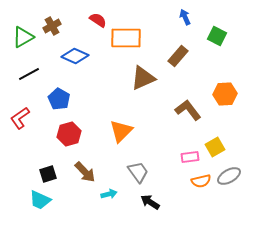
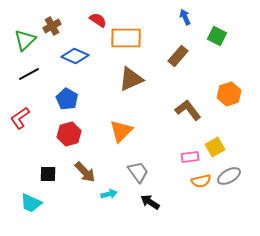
green triangle: moved 2 px right, 3 px down; rotated 15 degrees counterclockwise
brown triangle: moved 12 px left, 1 px down
orange hexagon: moved 4 px right; rotated 15 degrees counterclockwise
blue pentagon: moved 8 px right
black square: rotated 18 degrees clockwise
cyan trapezoid: moved 9 px left, 3 px down
